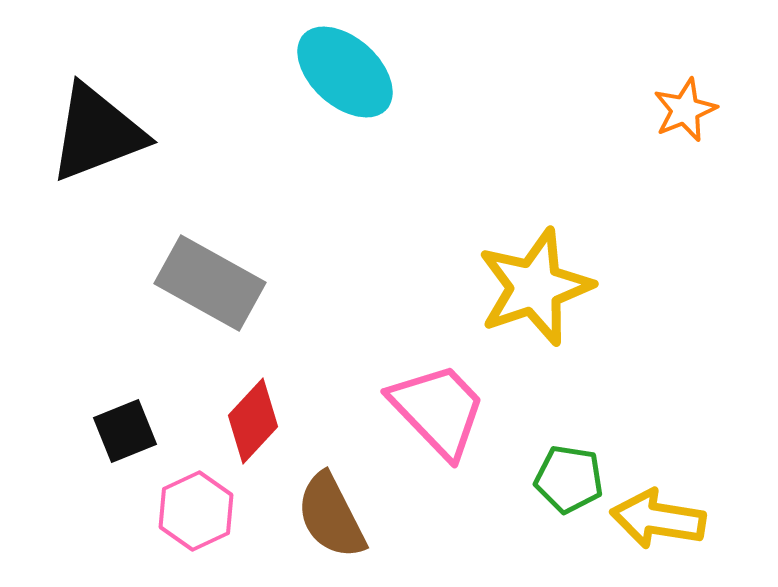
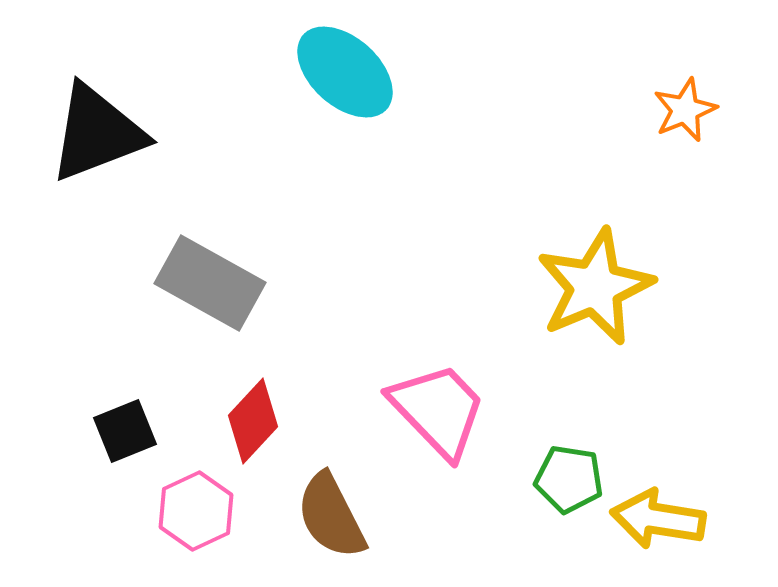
yellow star: moved 60 px right; rotated 4 degrees counterclockwise
